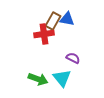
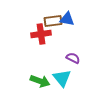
brown rectangle: rotated 54 degrees clockwise
red cross: moved 3 px left
green arrow: moved 2 px right, 2 px down
